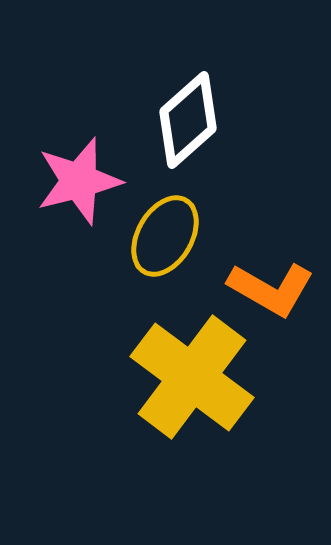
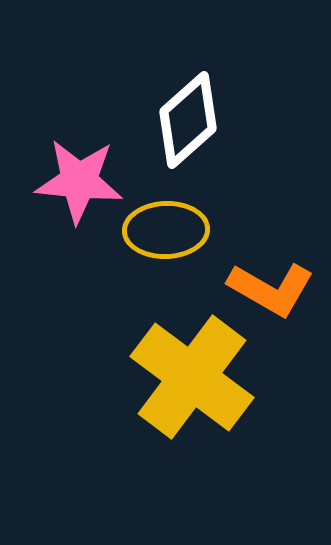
pink star: rotated 20 degrees clockwise
yellow ellipse: moved 1 px right, 6 px up; rotated 58 degrees clockwise
